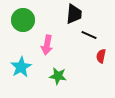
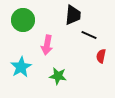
black trapezoid: moved 1 px left, 1 px down
